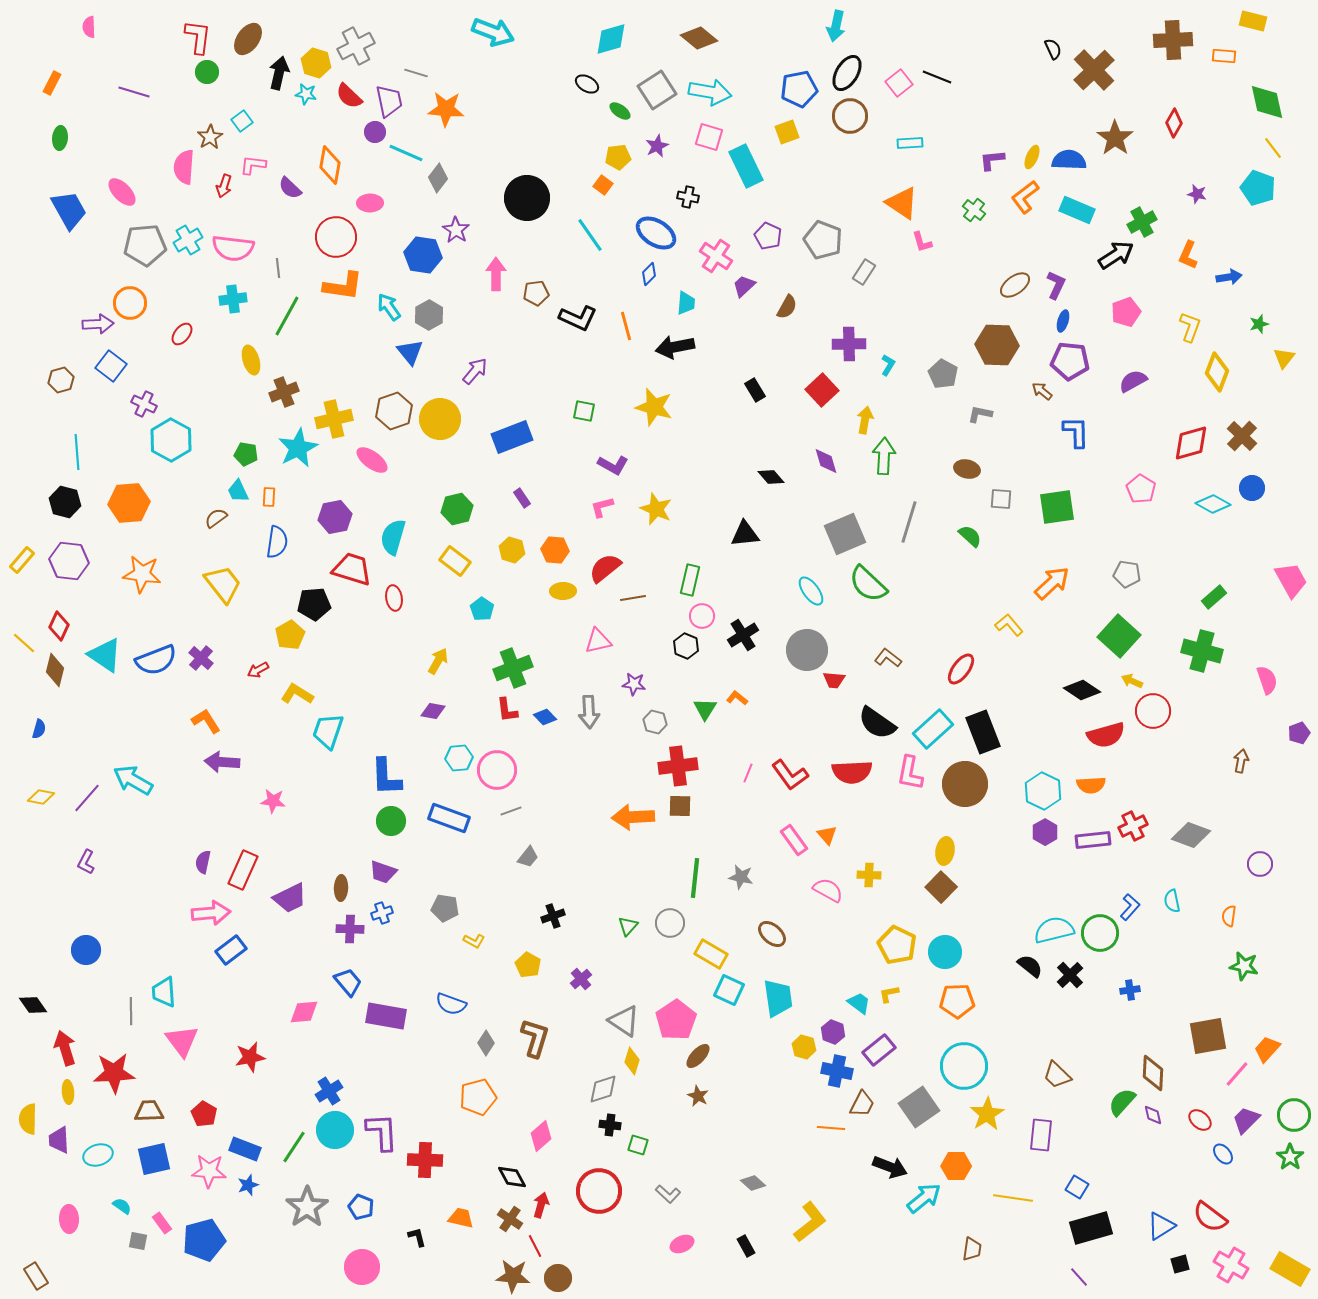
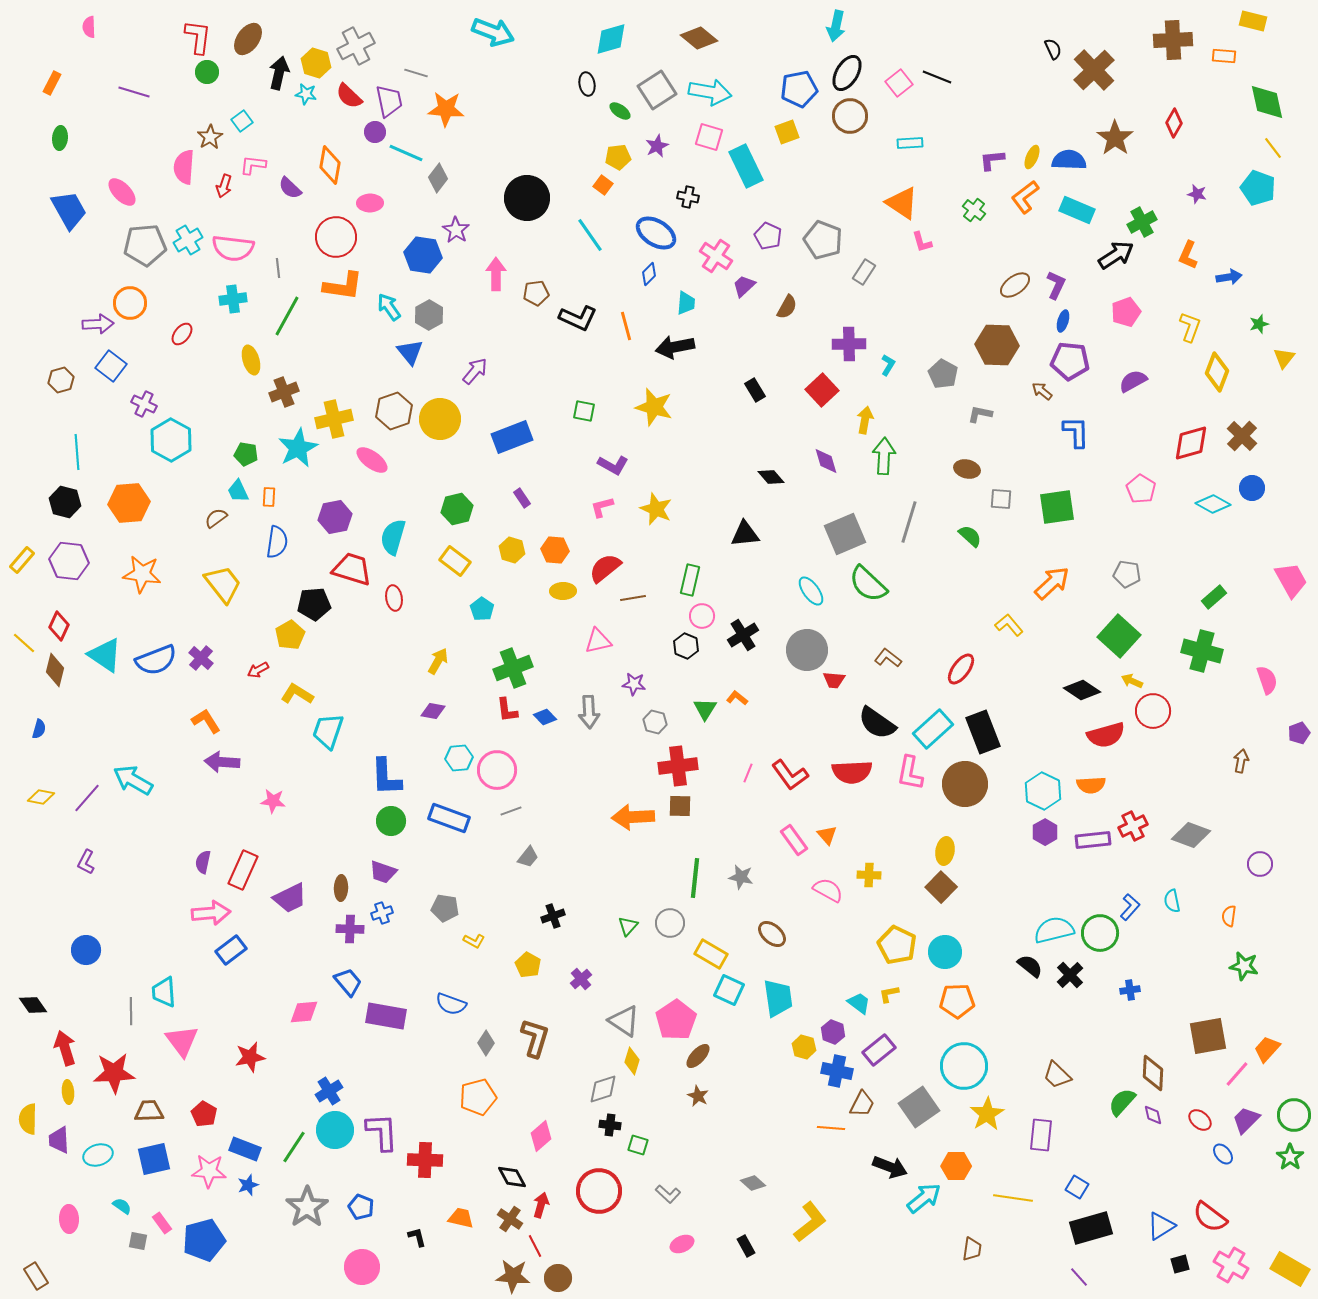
black ellipse at (587, 84): rotated 50 degrees clockwise
